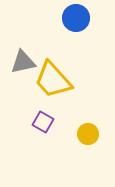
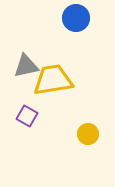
gray triangle: moved 3 px right, 4 px down
yellow trapezoid: rotated 123 degrees clockwise
purple square: moved 16 px left, 6 px up
